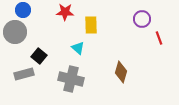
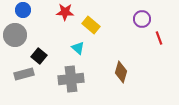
yellow rectangle: rotated 48 degrees counterclockwise
gray circle: moved 3 px down
gray cross: rotated 20 degrees counterclockwise
